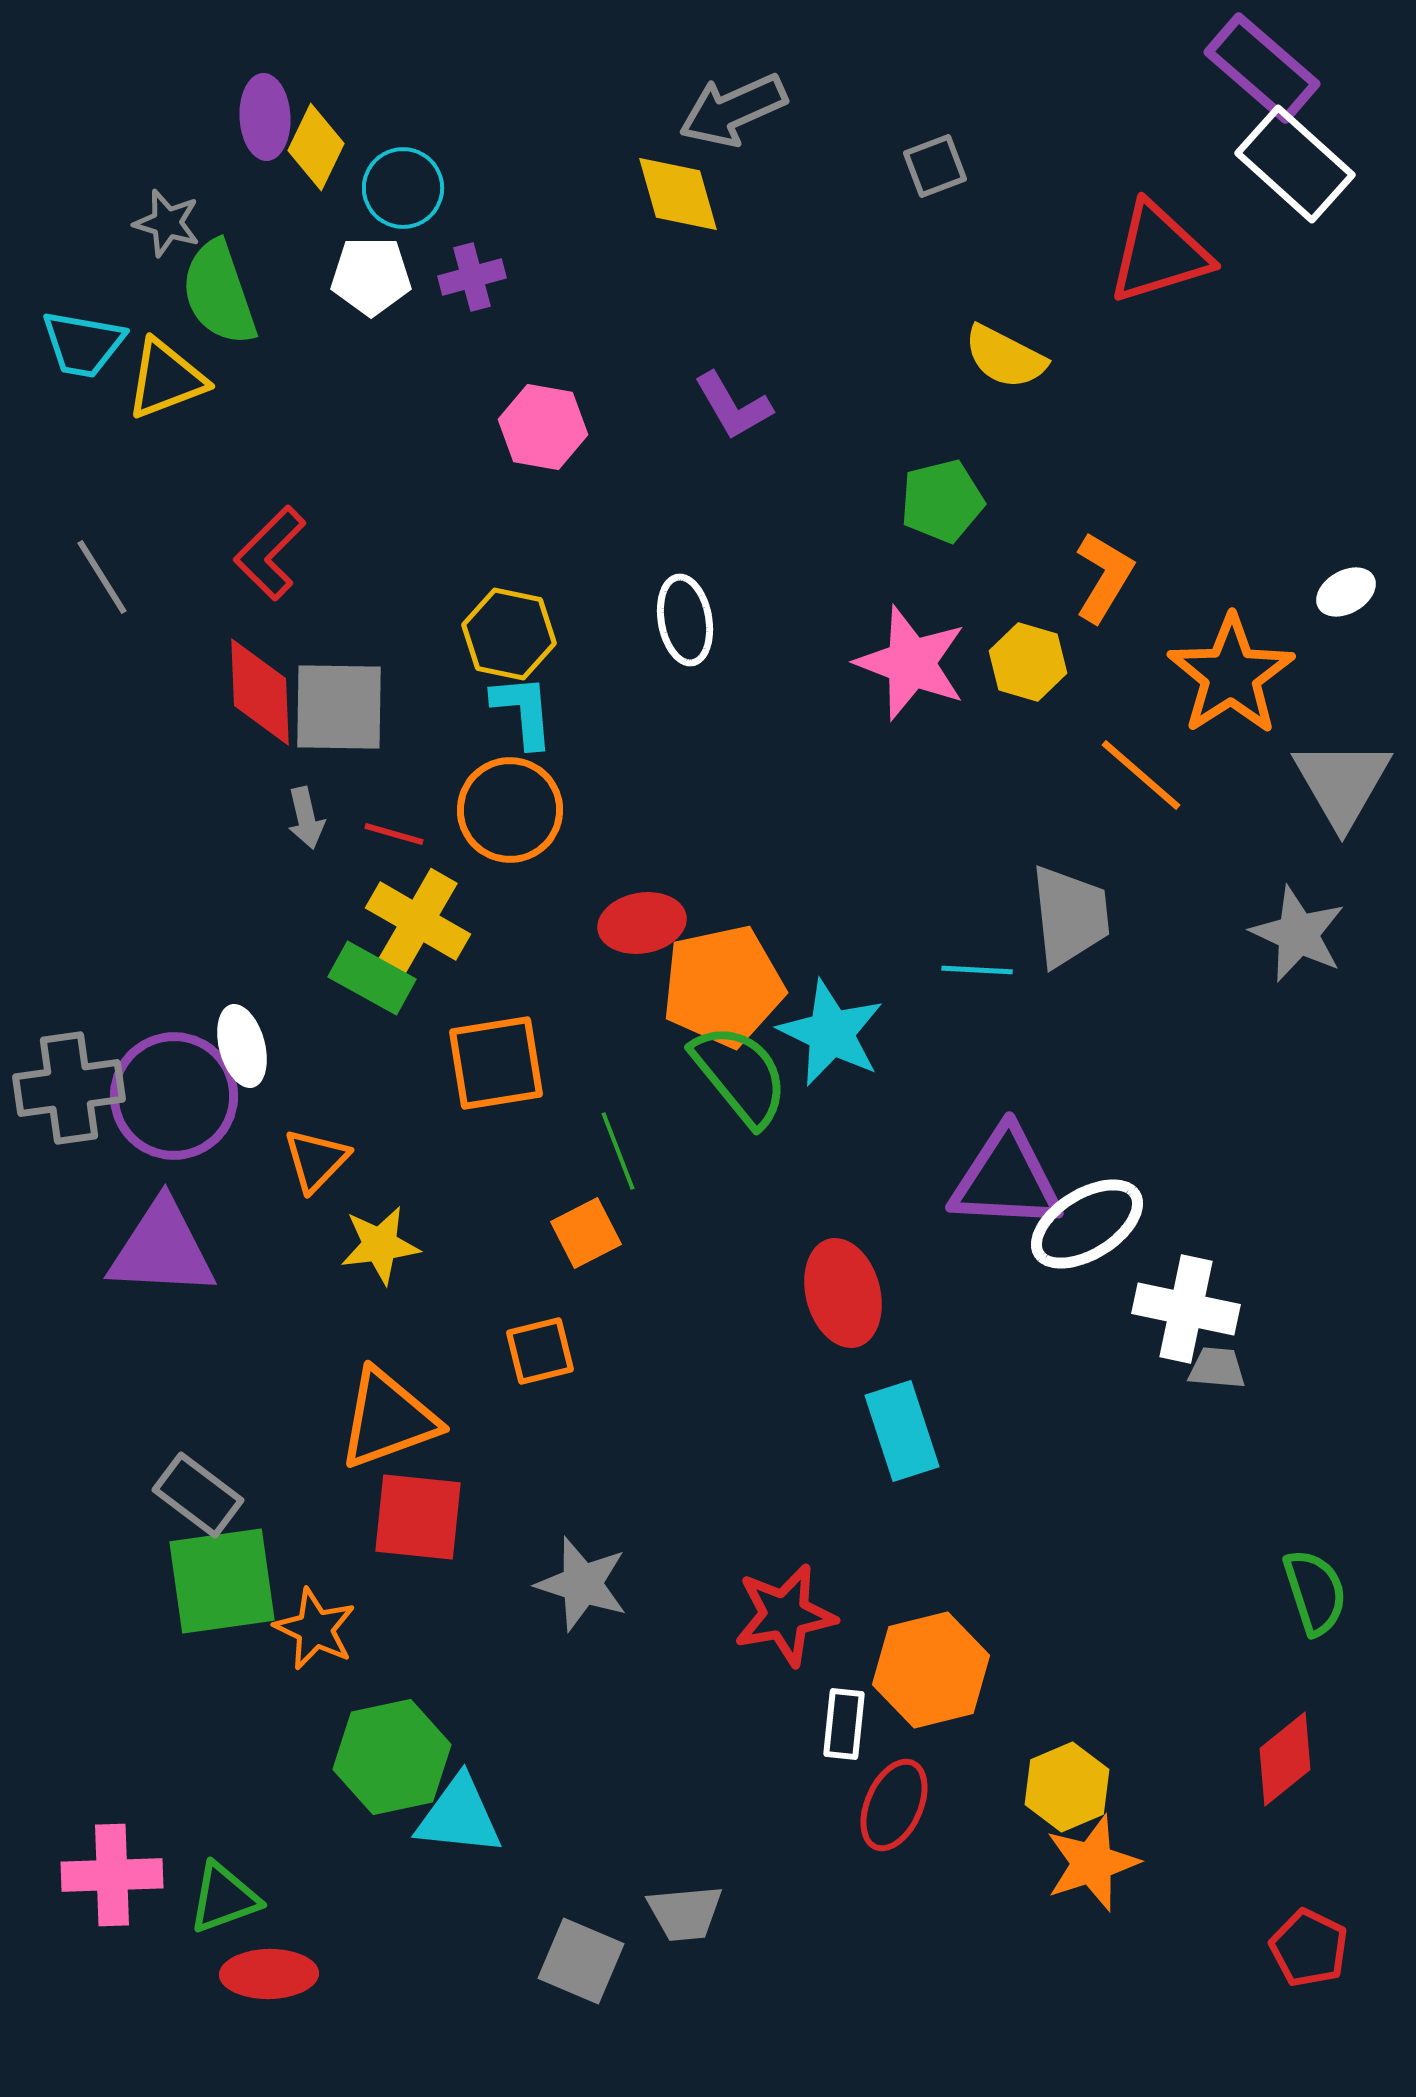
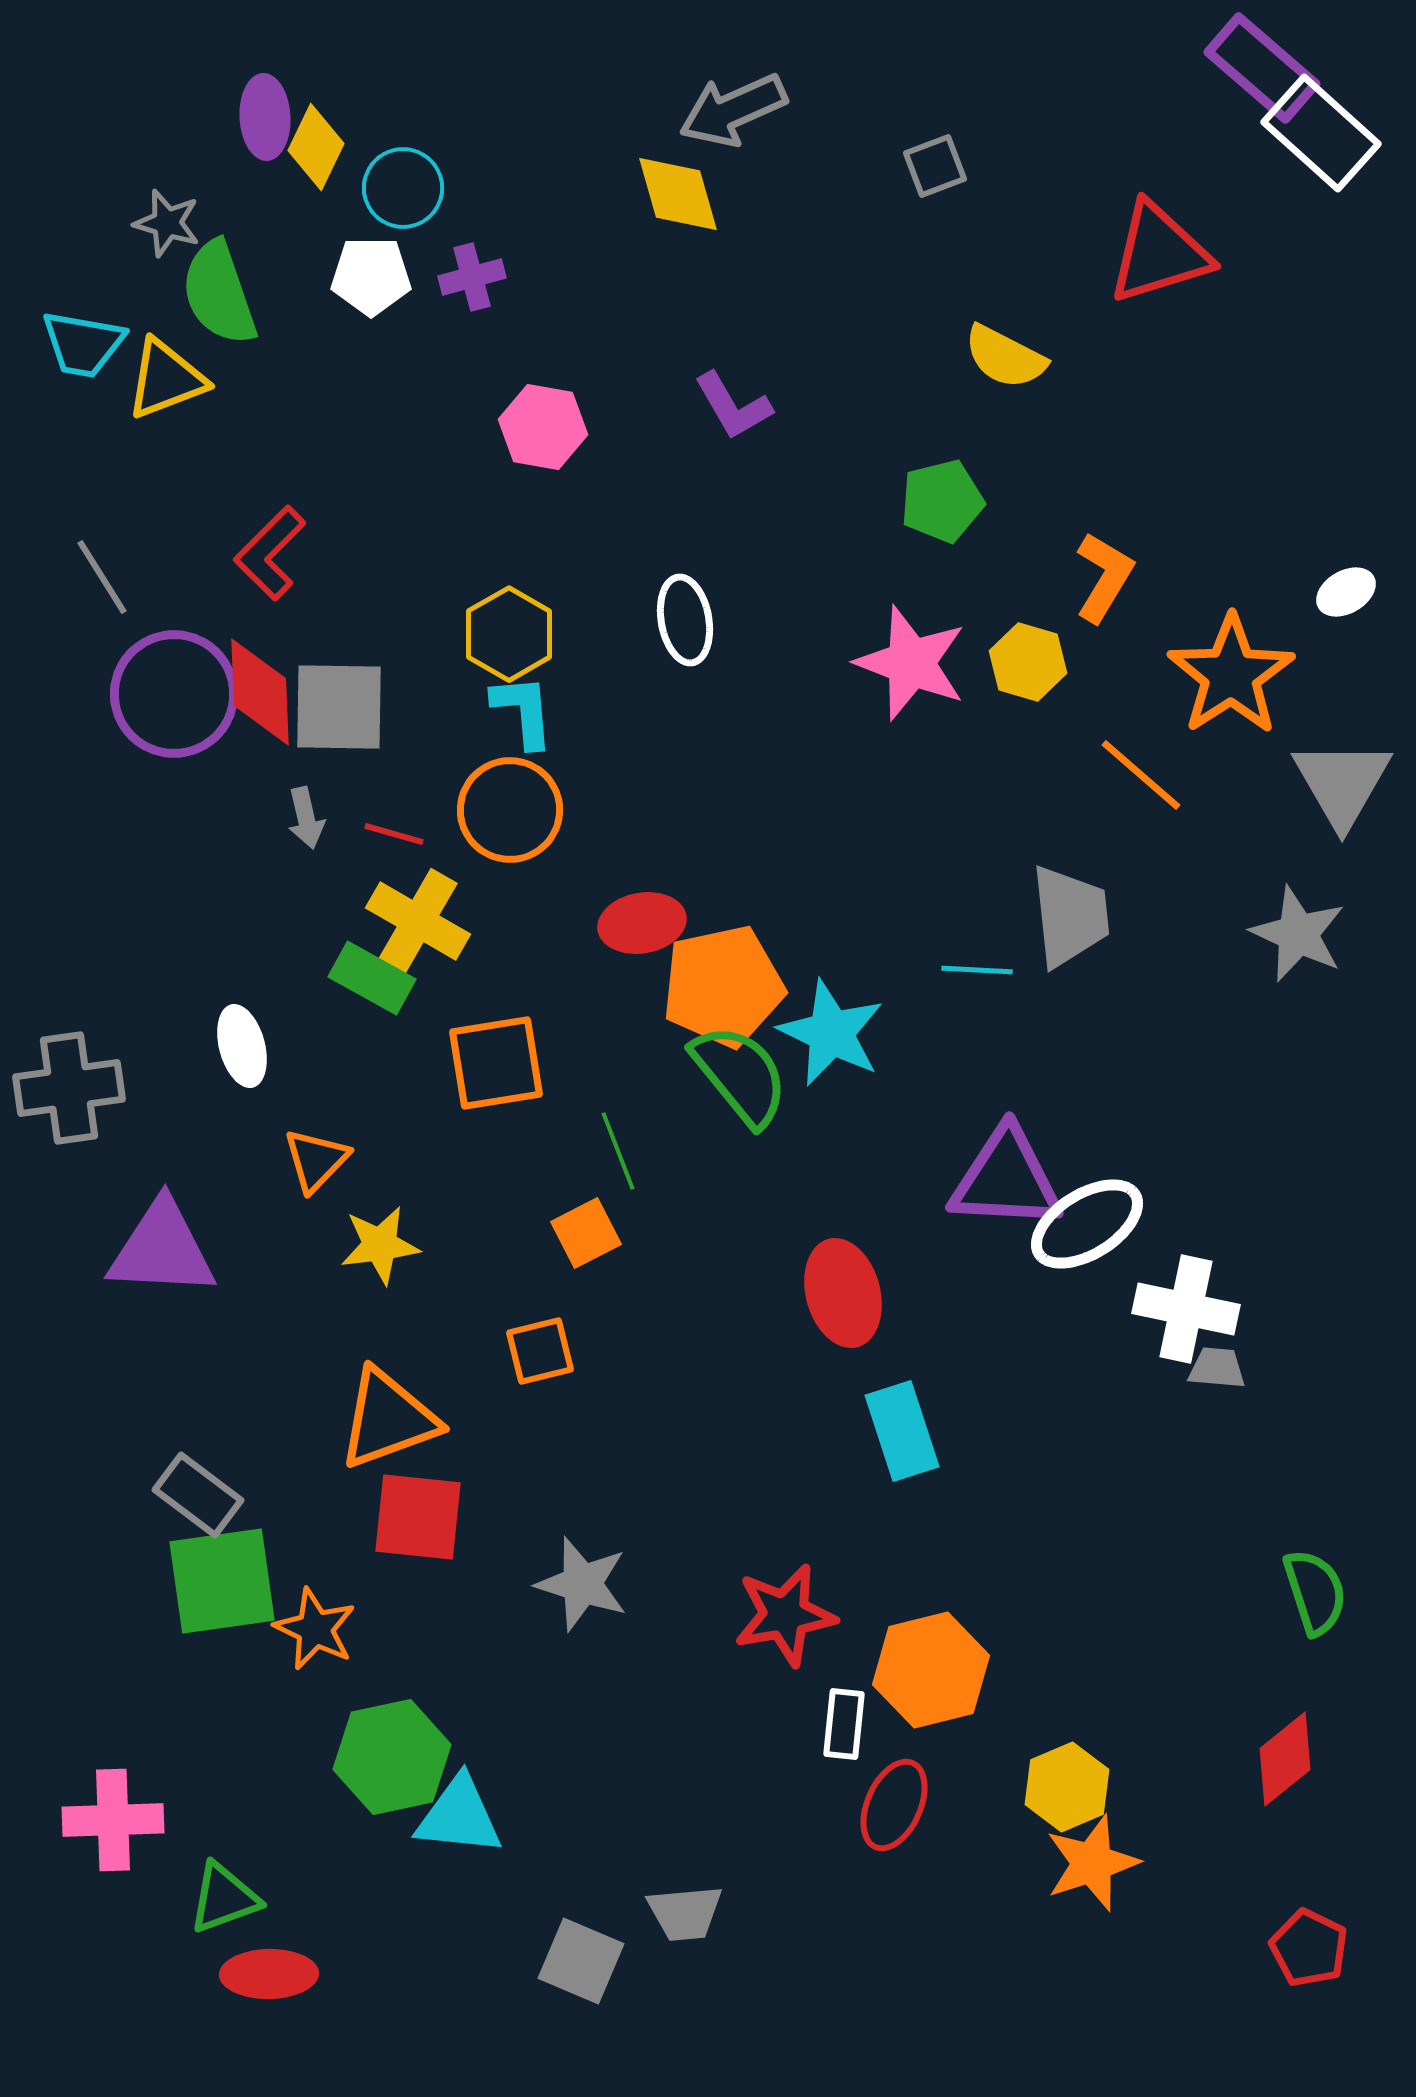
white rectangle at (1295, 164): moved 26 px right, 31 px up
yellow hexagon at (509, 634): rotated 18 degrees clockwise
purple circle at (174, 1096): moved 402 px up
pink cross at (112, 1875): moved 1 px right, 55 px up
